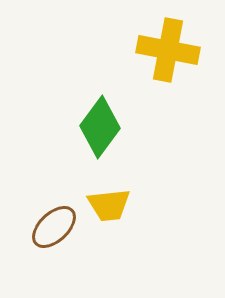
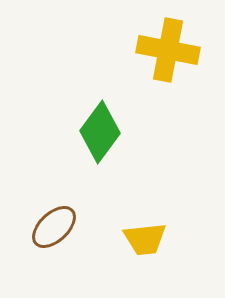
green diamond: moved 5 px down
yellow trapezoid: moved 36 px right, 34 px down
